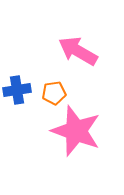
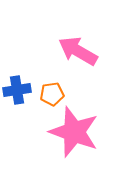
orange pentagon: moved 2 px left, 1 px down
pink star: moved 2 px left, 1 px down
